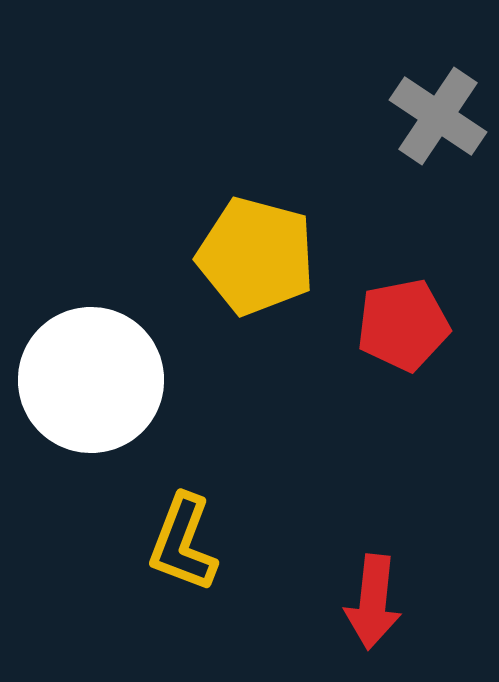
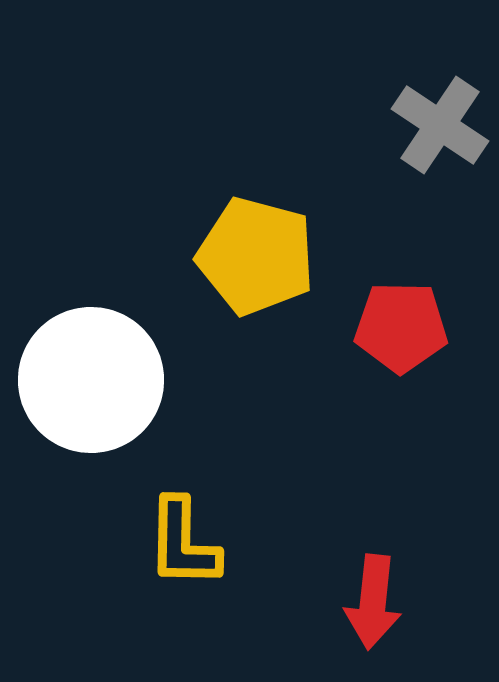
gray cross: moved 2 px right, 9 px down
red pentagon: moved 2 px left, 2 px down; rotated 12 degrees clockwise
yellow L-shape: rotated 20 degrees counterclockwise
